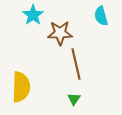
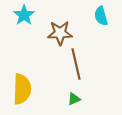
cyan star: moved 9 px left
yellow semicircle: moved 1 px right, 2 px down
green triangle: rotated 32 degrees clockwise
